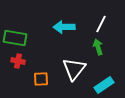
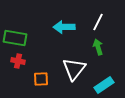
white line: moved 3 px left, 2 px up
